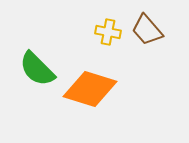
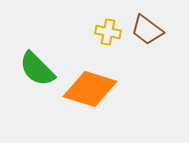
brown trapezoid: rotated 12 degrees counterclockwise
